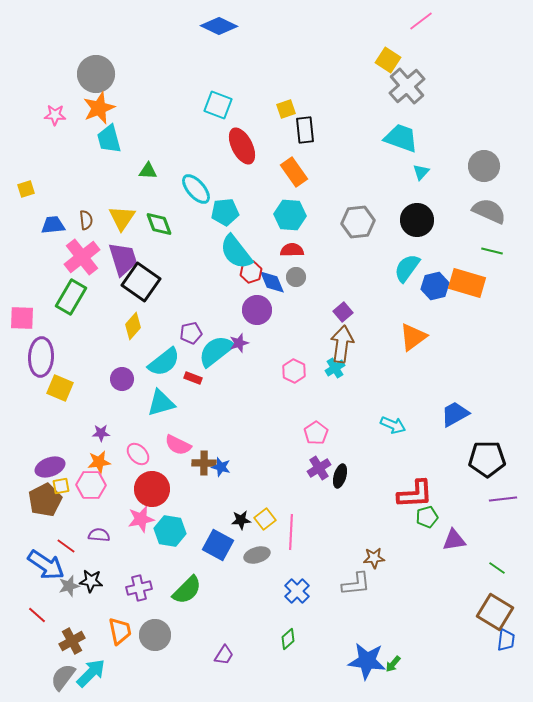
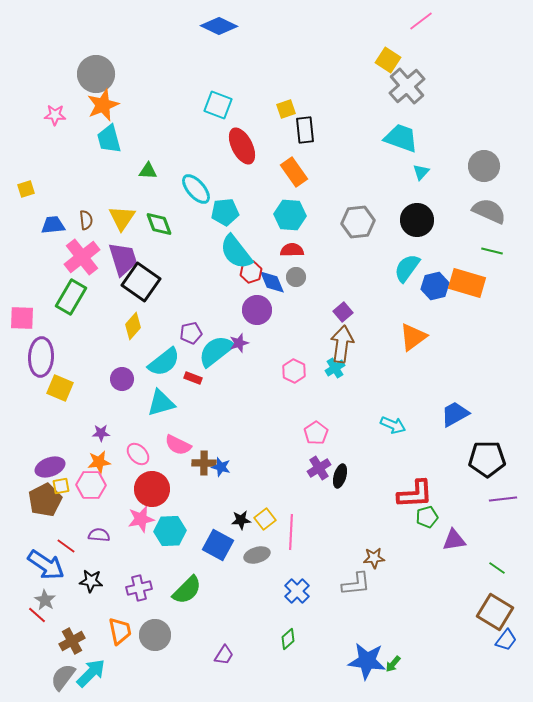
orange star at (99, 108): moved 4 px right, 3 px up
cyan hexagon at (170, 531): rotated 12 degrees counterclockwise
gray star at (69, 586): moved 24 px left, 14 px down; rotated 25 degrees counterclockwise
blue trapezoid at (506, 640): rotated 30 degrees clockwise
